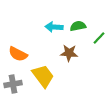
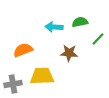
green semicircle: moved 2 px right, 4 px up
green line: moved 1 px left, 1 px down
orange semicircle: moved 5 px right, 4 px up; rotated 132 degrees clockwise
yellow trapezoid: moved 1 px left; rotated 55 degrees counterclockwise
